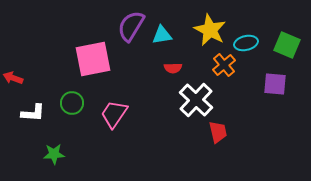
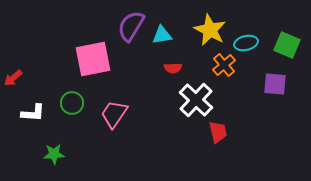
red arrow: rotated 60 degrees counterclockwise
